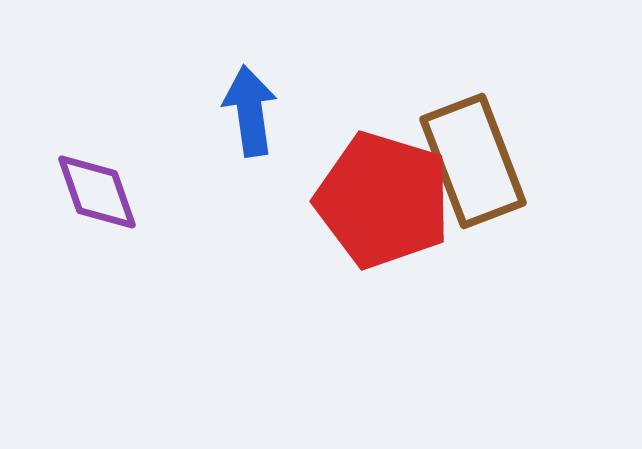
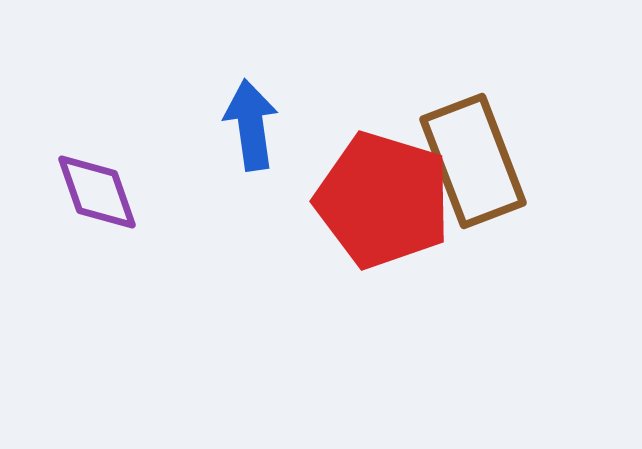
blue arrow: moved 1 px right, 14 px down
